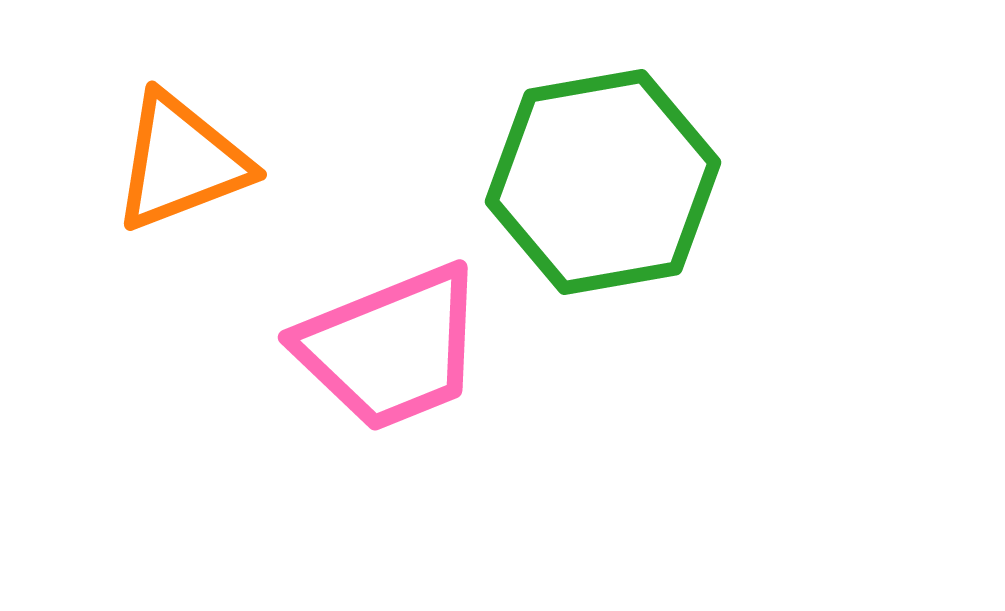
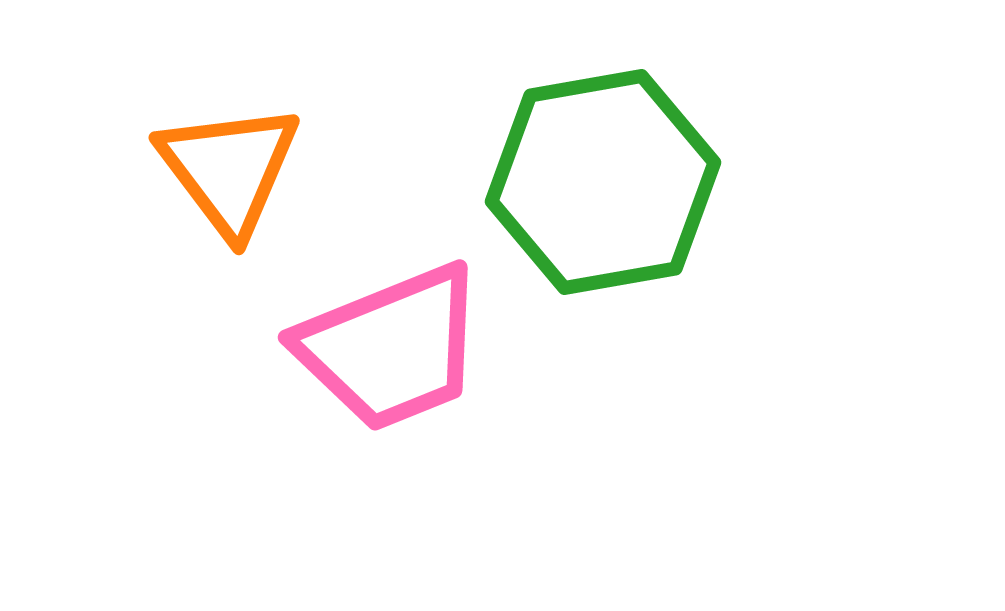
orange triangle: moved 48 px right, 7 px down; rotated 46 degrees counterclockwise
